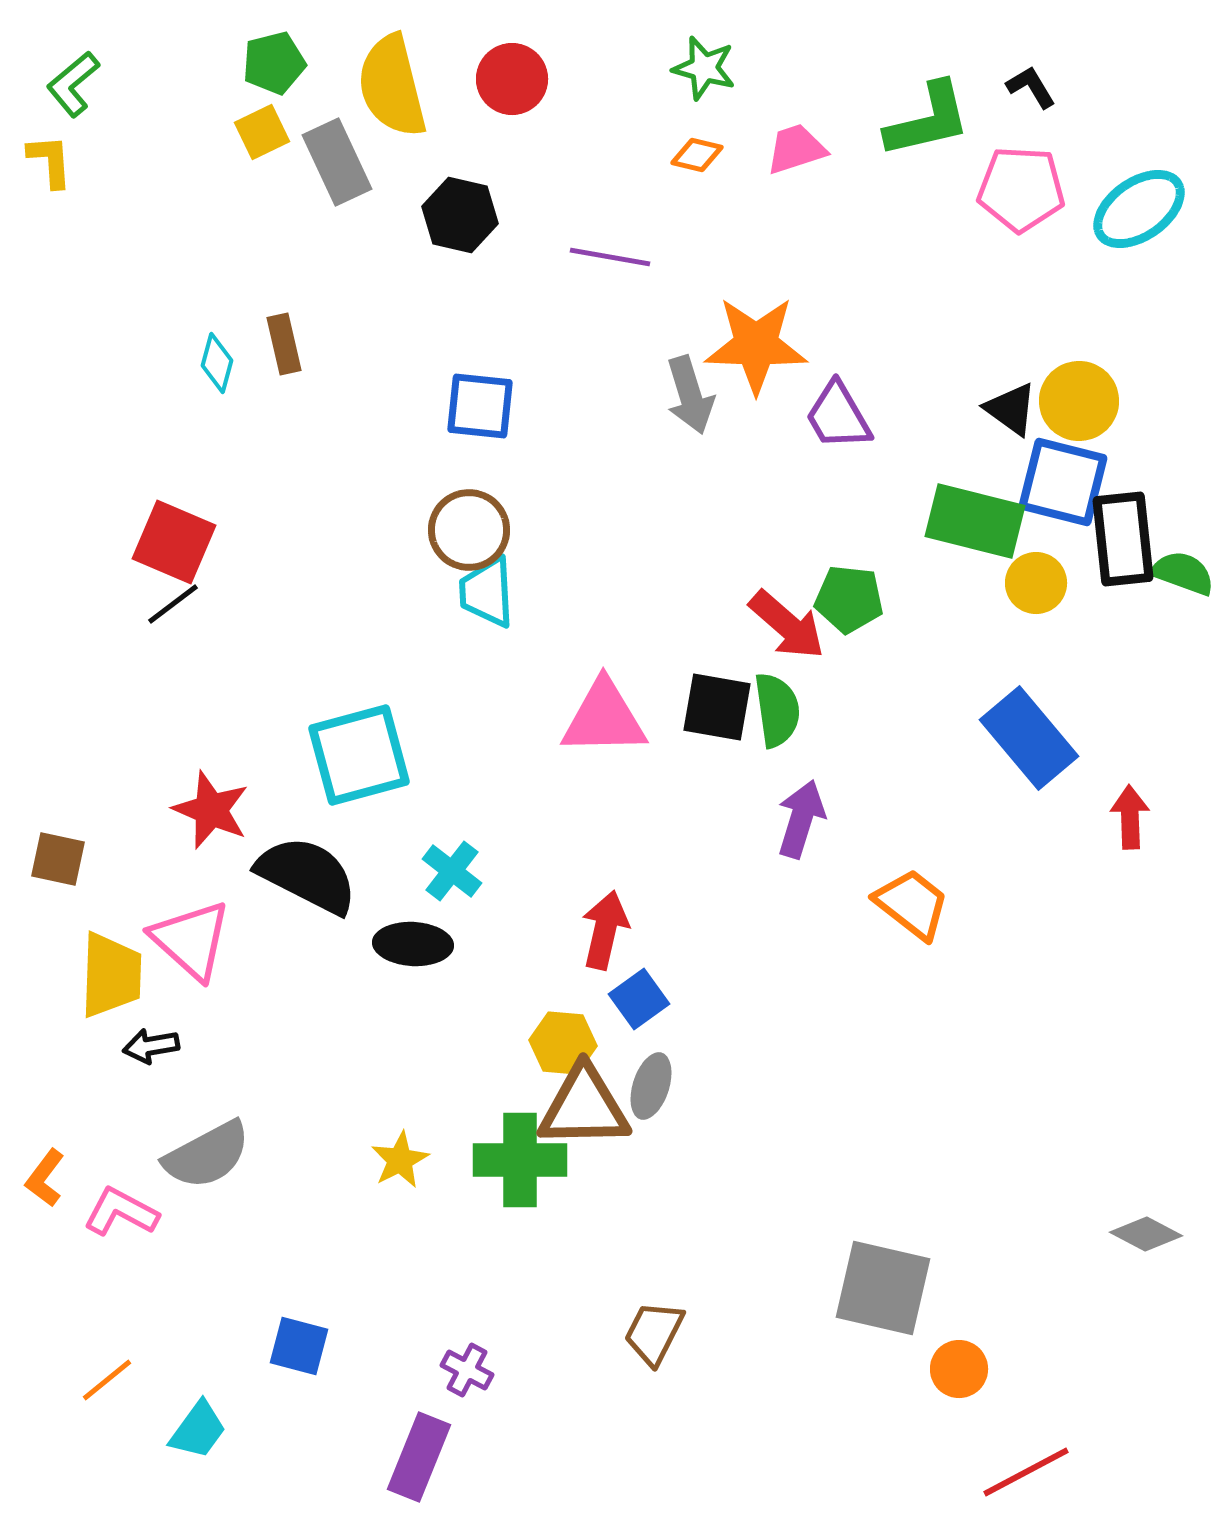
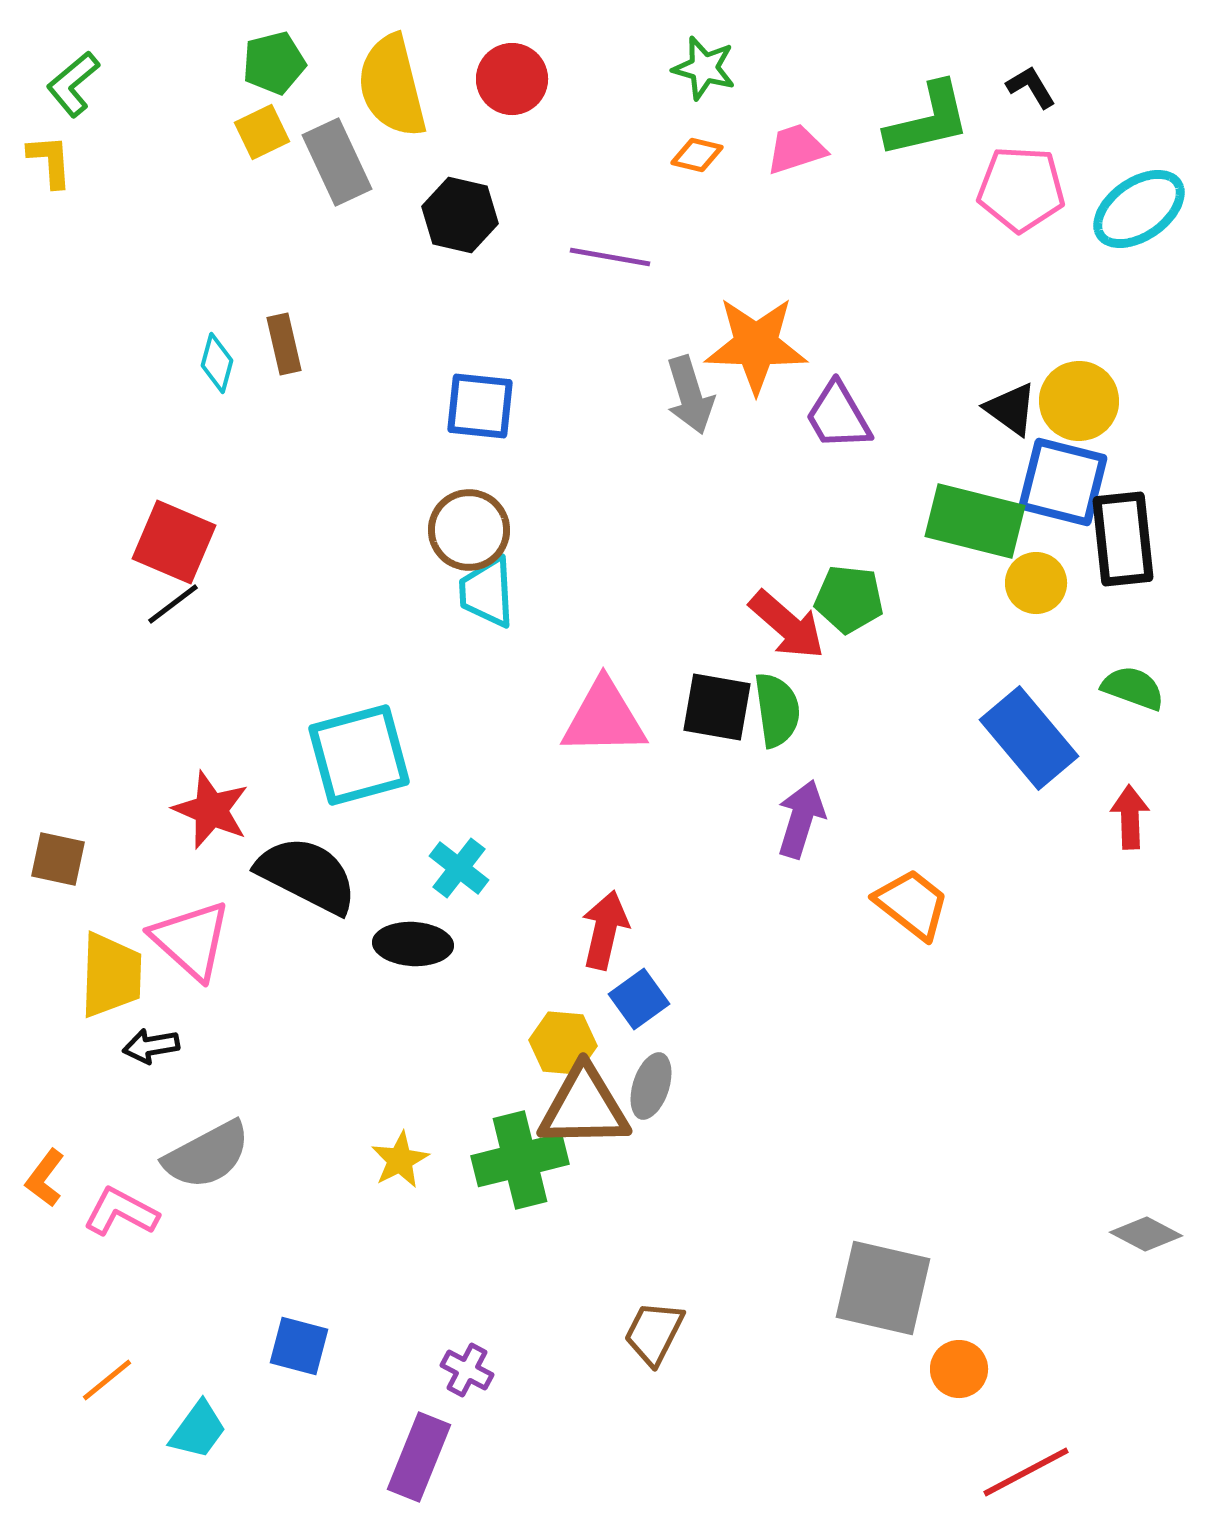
green semicircle at (1183, 573): moved 50 px left, 115 px down
cyan cross at (452, 871): moved 7 px right, 3 px up
green cross at (520, 1160): rotated 14 degrees counterclockwise
